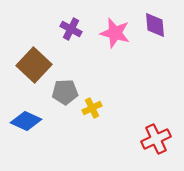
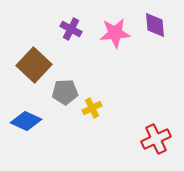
pink star: rotated 20 degrees counterclockwise
